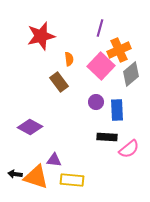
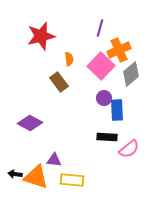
purple circle: moved 8 px right, 4 px up
purple diamond: moved 4 px up
